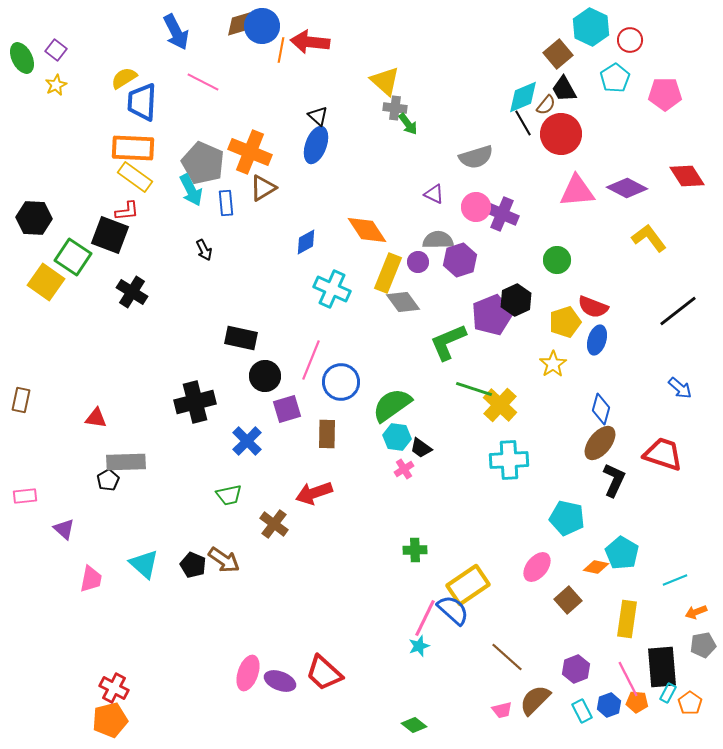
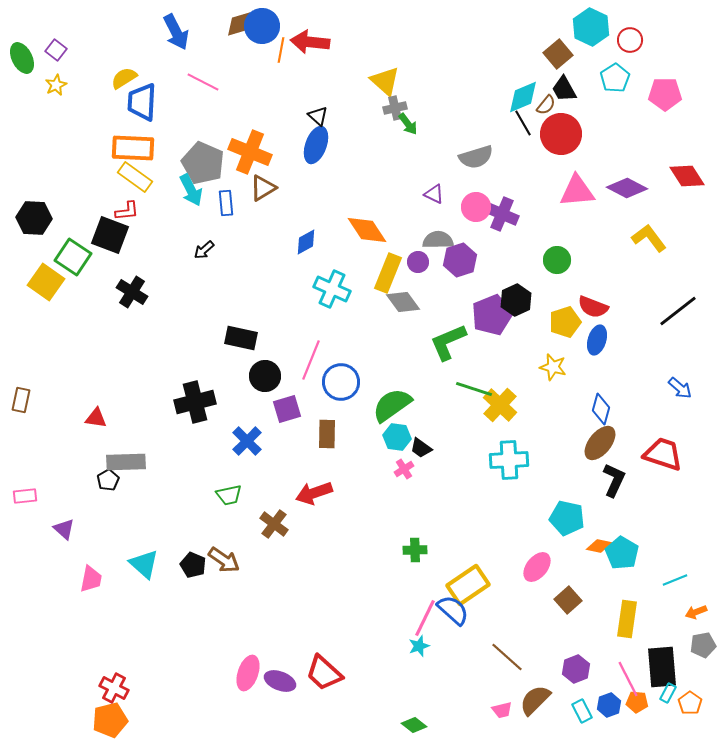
gray cross at (395, 108): rotated 20 degrees counterclockwise
black arrow at (204, 250): rotated 75 degrees clockwise
yellow star at (553, 364): moved 3 px down; rotated 24 degrees counterclockwise
orange diamond at (596, 567): moved 3 px right, 21 px up
